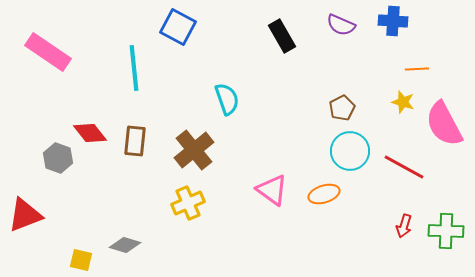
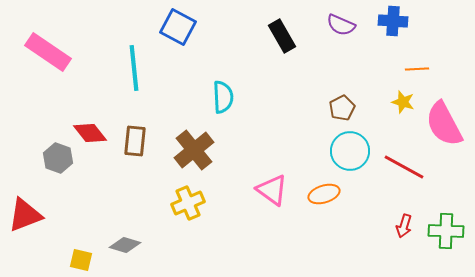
cyan semicircle: moved 4 px left, 2 px up; rotated 16 degrees clockwise
